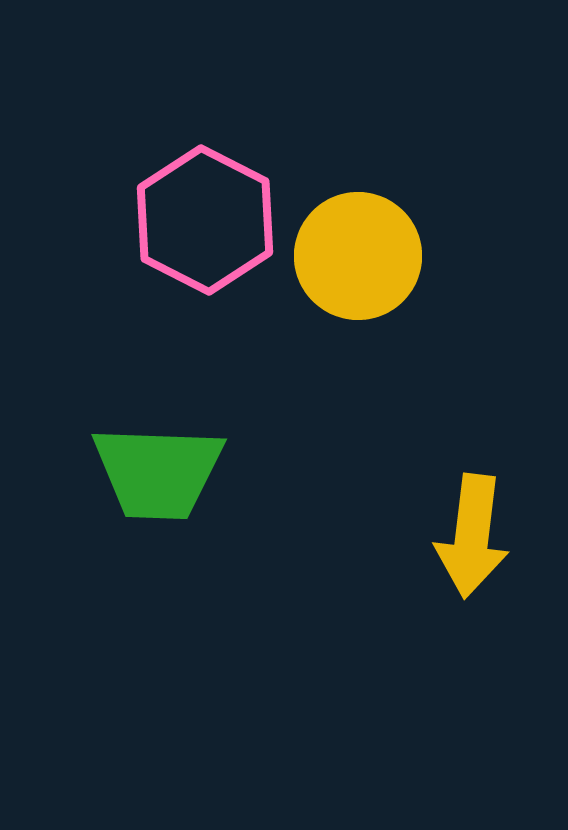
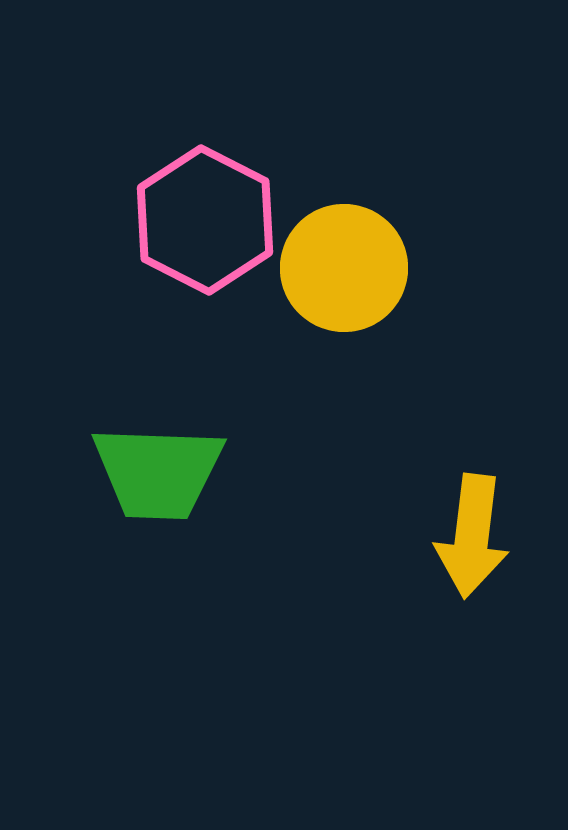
yellow circle: moved 14 px left, 12 px down
